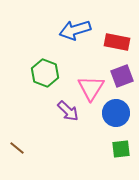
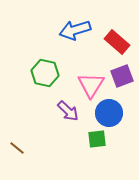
red rectangle: rotated 30 degrees clockwise
green hexagon: rotated 8 degrees counterclockwise
pink triangle: moved 3 px up
blue circle: moved 7 px left
green square: moved 24 px left, 10 px up
